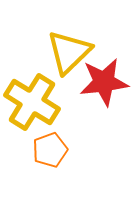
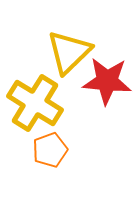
red star: moved 3 px right, 1 px up; rotated 12 degrees clockwise
yellow cross: moved 3 px right, 1 px down
